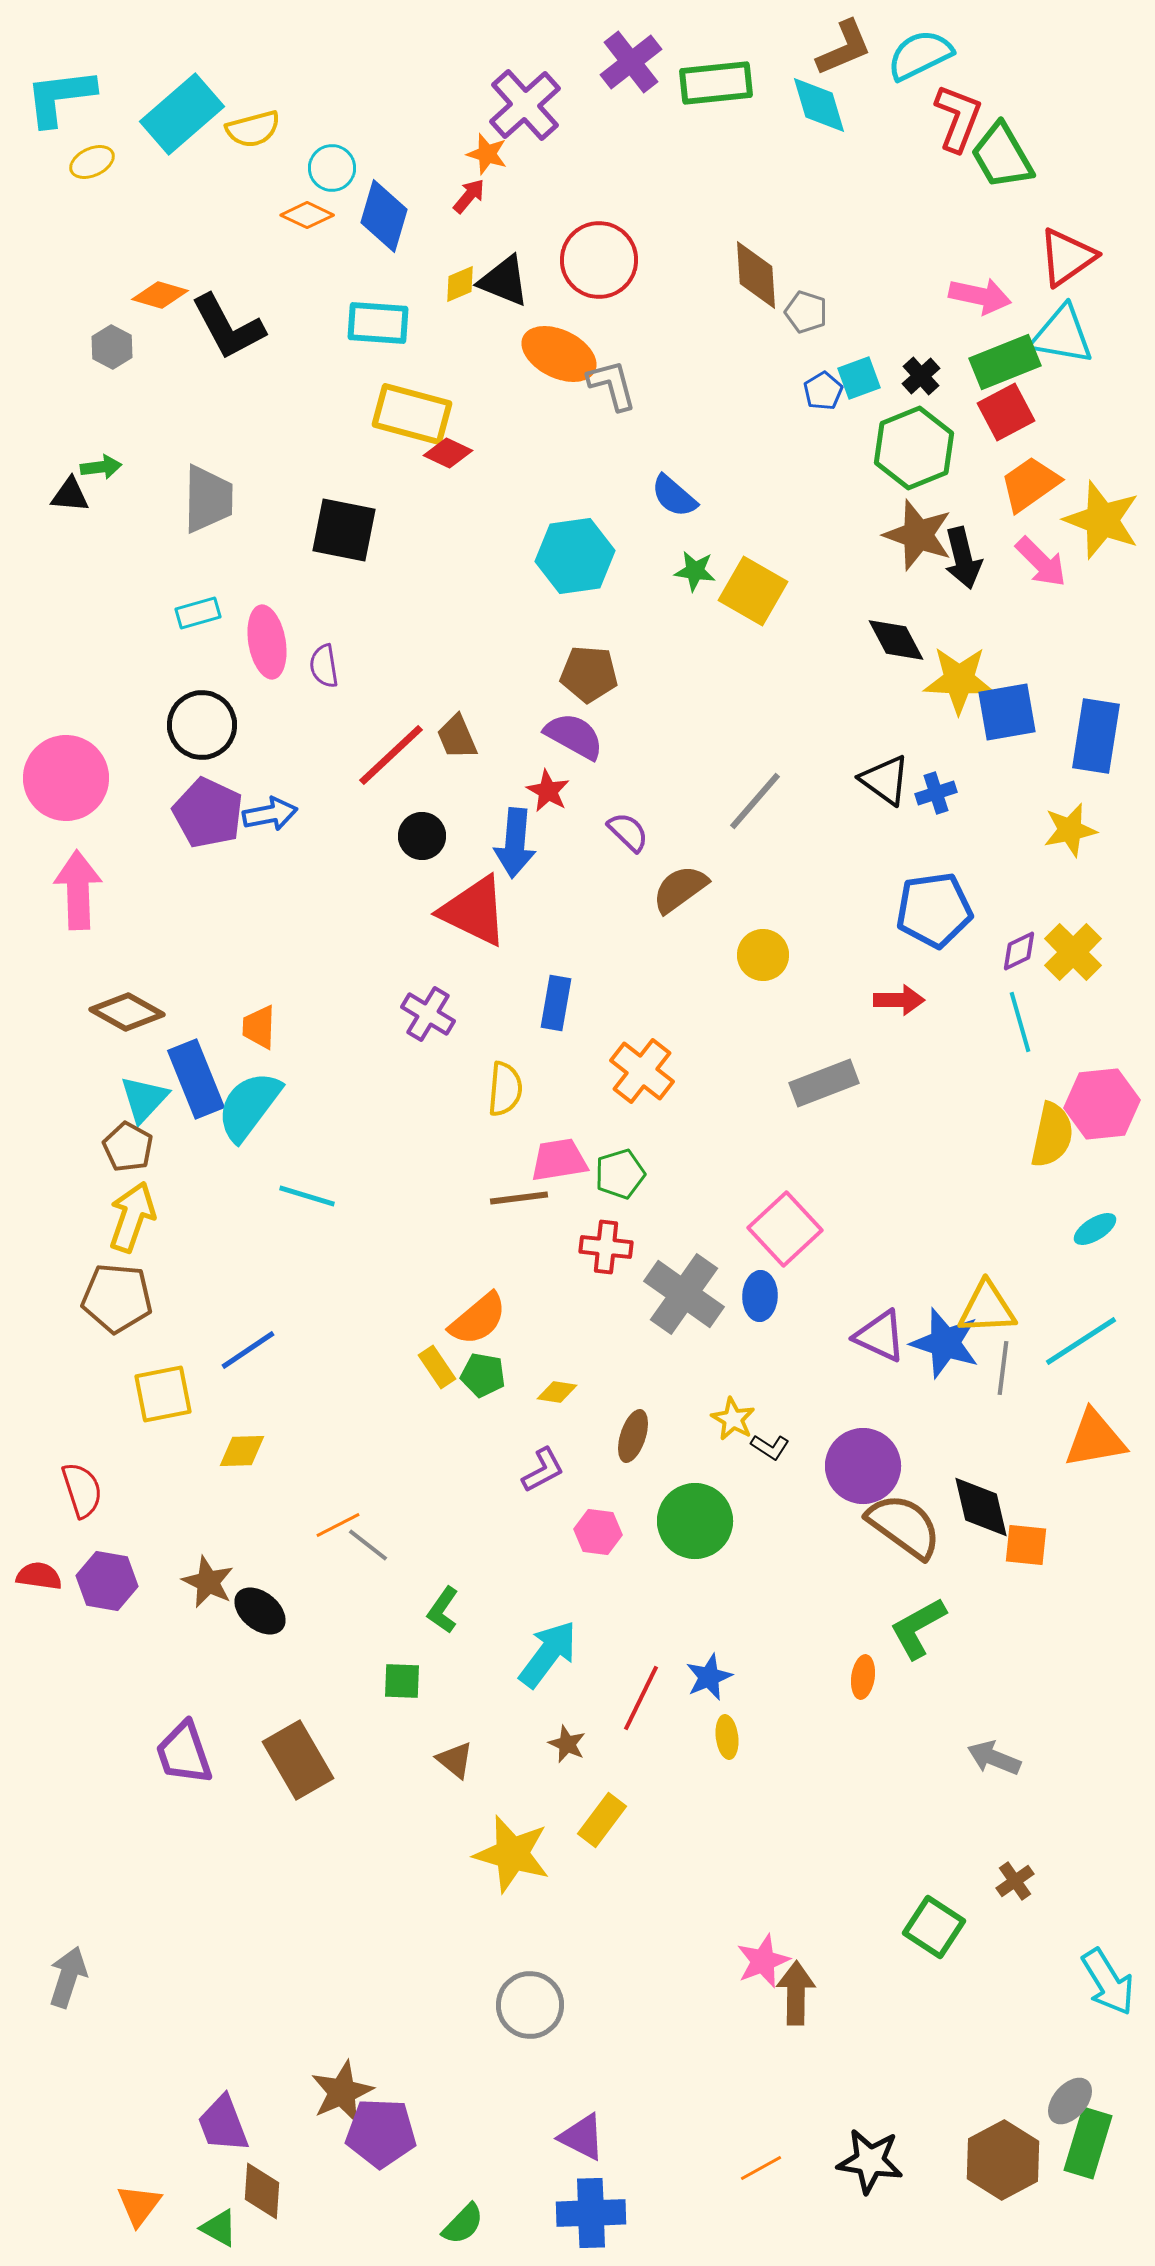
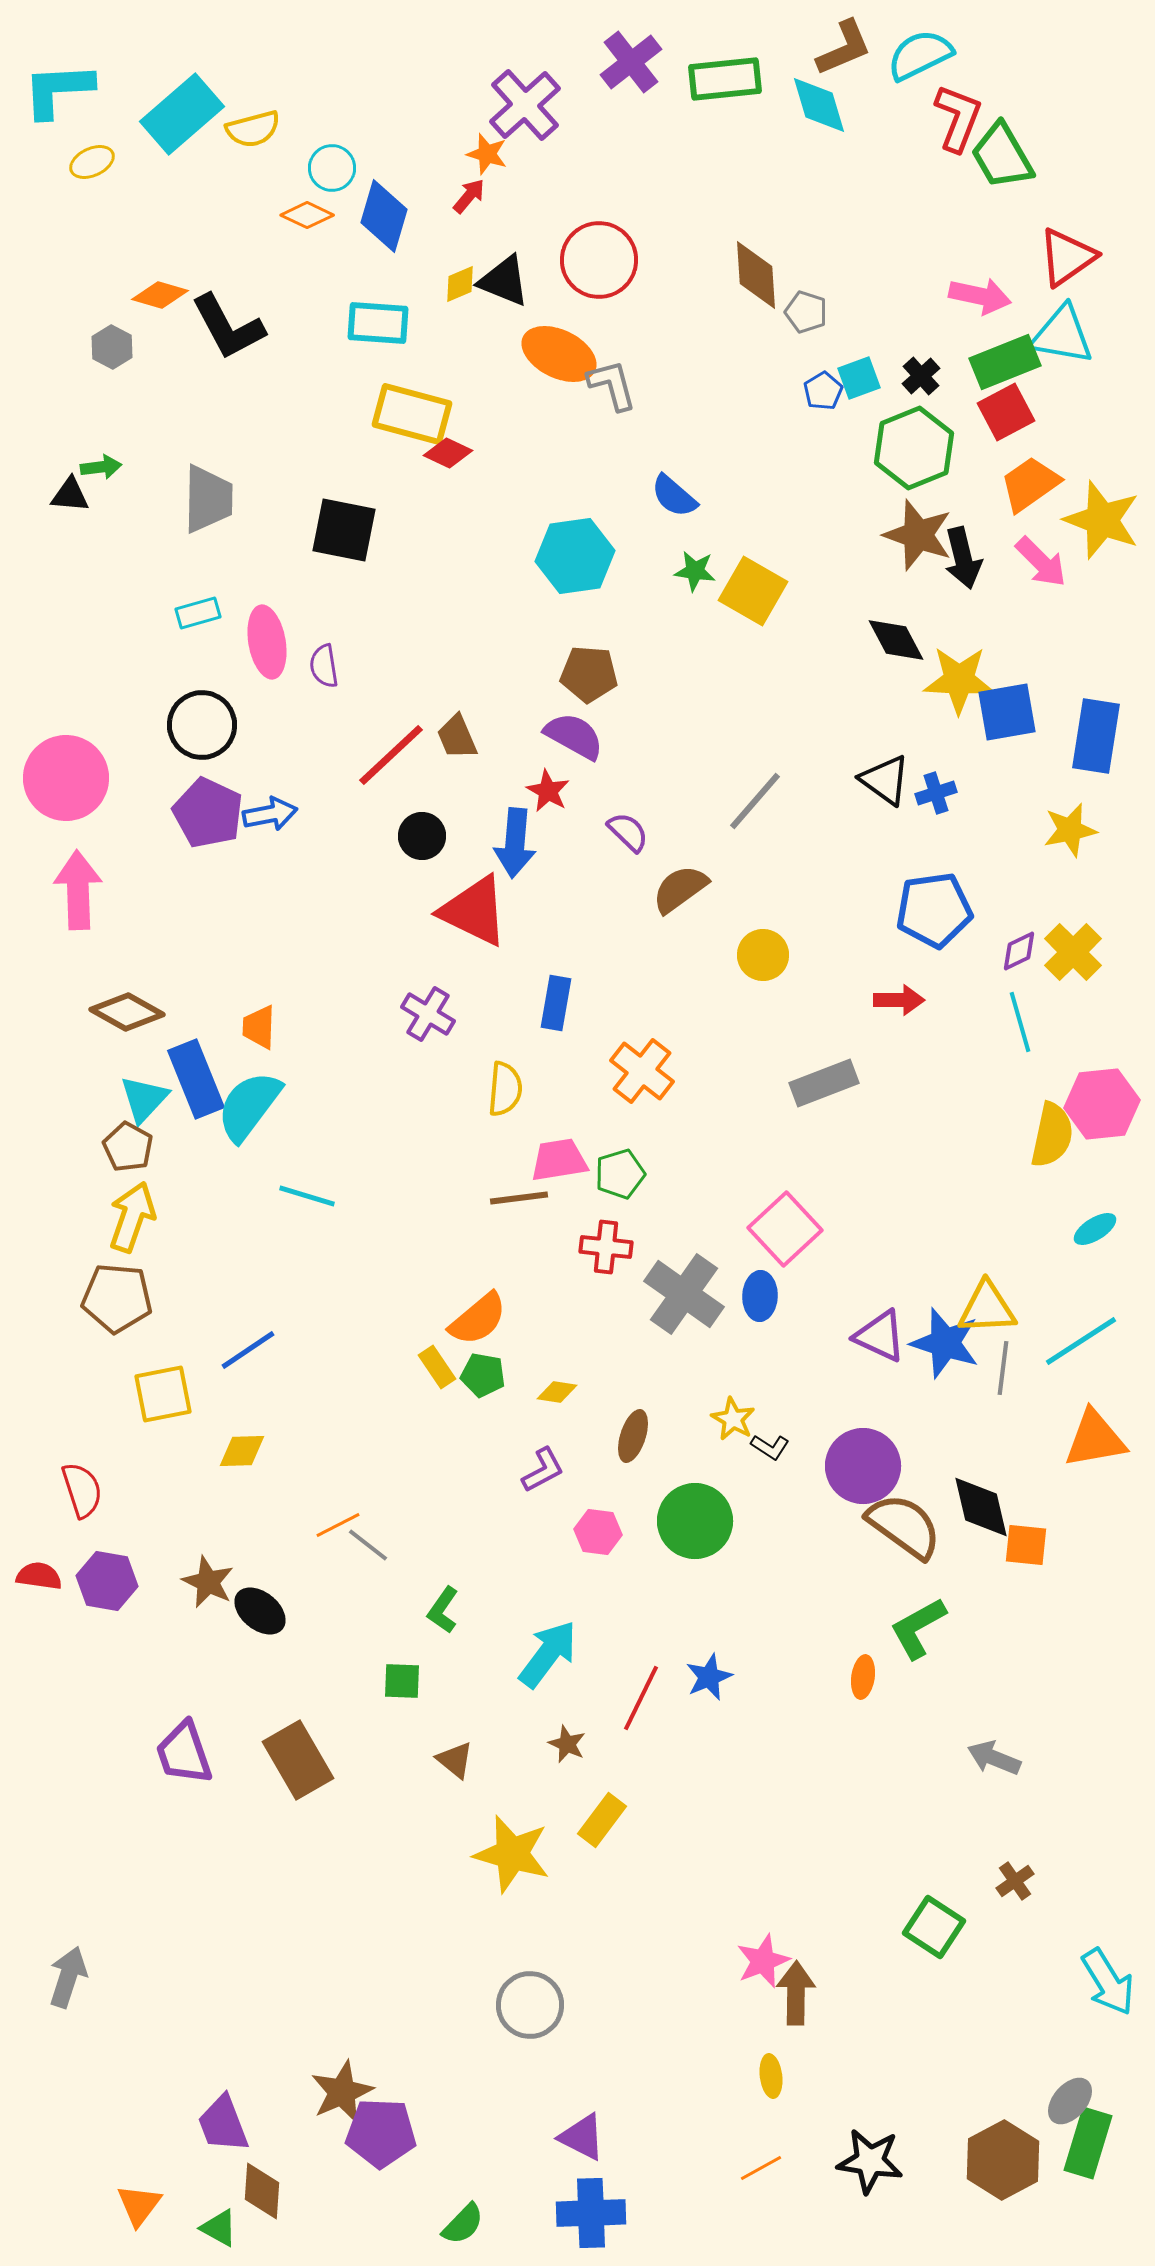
green rectangle at (716, 83): moved 9 px right, 4 px up
cyan L-shape at (60, 97): moved 2 px left, 7 px up; rotated 4 degrees clockwise
yellow ellipse at (727, 1737): moved 44 px right, 339 px down
